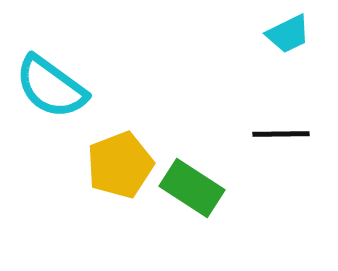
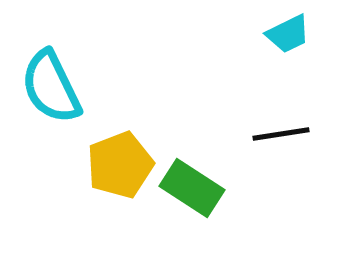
cyan semicircle: rotated 28 degrees clockwise
black line: rotated 8 degrees counterclockwise
